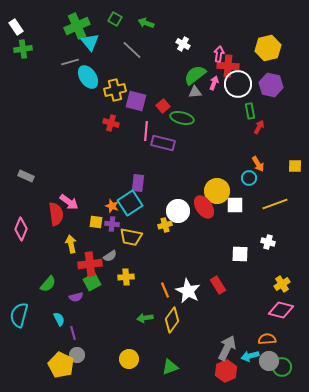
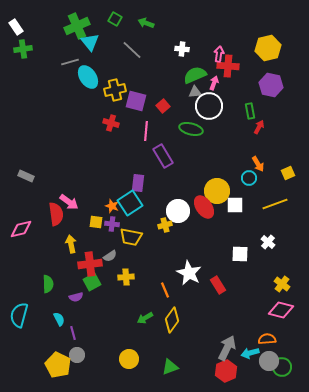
white cross at (183, 44): moved 1 px left, 5 px down; rotated 24 degrees counterclockwise
green semicircle at (195, 75): rotated 15 degrees clockwise
white circle at (238, 84): moved 29 px left, 22 px down
green ellipse at (182, 118): moved 9 px right, 11 px down
purple rectangle at (163, 143): moved 13 px down; rotated 45 degrees clockwise
yellow square at (295, 166): moved 7 px left, 7 px down; rotated 24 degrees counterclockwise
pink diamond at (21, 229): rotated 55 degrees clockwise
white cross at (268, 242): rotated 24 degrees clockwise
green semicircle at (48, 284): rotated 42 degrees counterclockwise
yellow cross at (282, 284): rotated 21 degrees counterclockwise
white star at (188, 291): moved 1 px right, 18 px up
green arrow at (145, 318): rotated 21 degrees counterclockwise
cyan arrow at (250, 356): moved 3 px up
yellow pentagon at (61, 365): moved 3 px left
